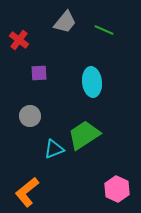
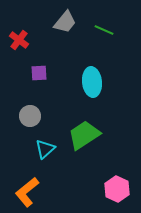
cyan triangle: moved 9 px left; rotated 20 degrees counterclockwise
